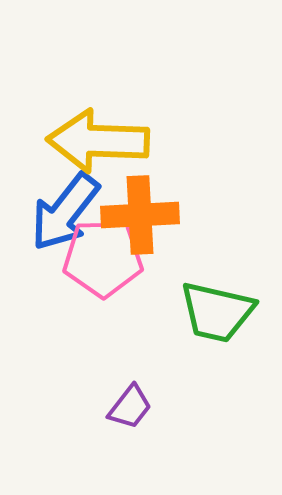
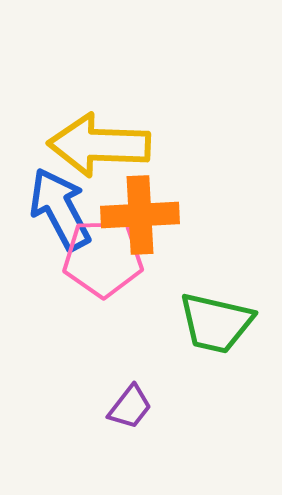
yellow arrow: moved 1 px right, 4 px down
blue arrow: moved 5 px left, 3 px up; rotated 114 degrees clockwise
green trapezoid: moved 1 px left, 11 px down
